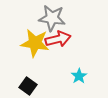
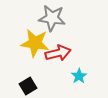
red arrow: moved 14 px down
black square: rotated 24 degrees clockwise
